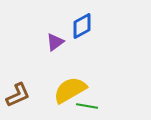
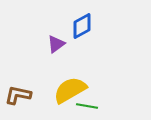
purple triangle: moved 1 px right, 2 px down
brown L-shape: rotated 144 degrees counterclockwise
